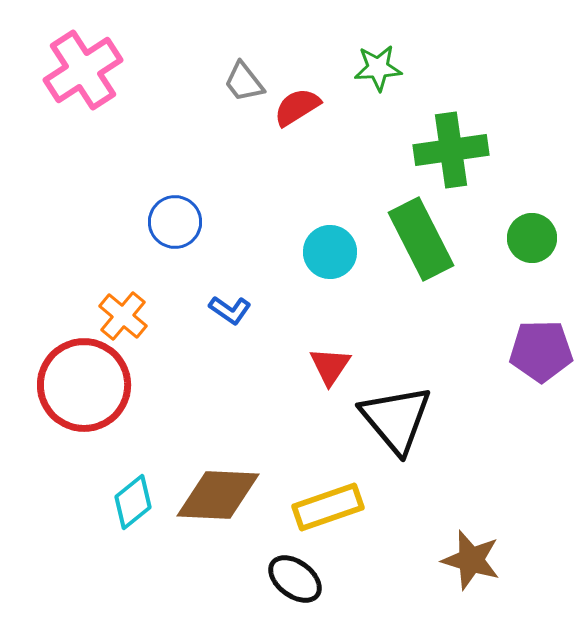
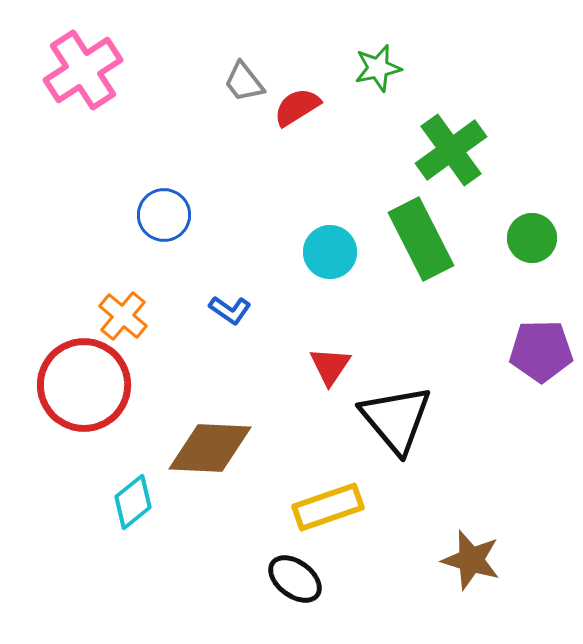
green star: rotated 9 degrees counterclockwise
green cross: rotated 28 degrees counterclockwise
blue circle: moved 11 px left, 7 px up
brown diamond: moved 8 px left, 47 px up
